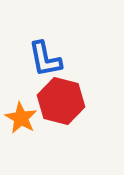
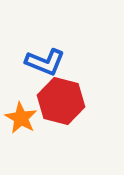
blue L-shape: moved 3 px down; rotated 57 degrees counterclockwise
